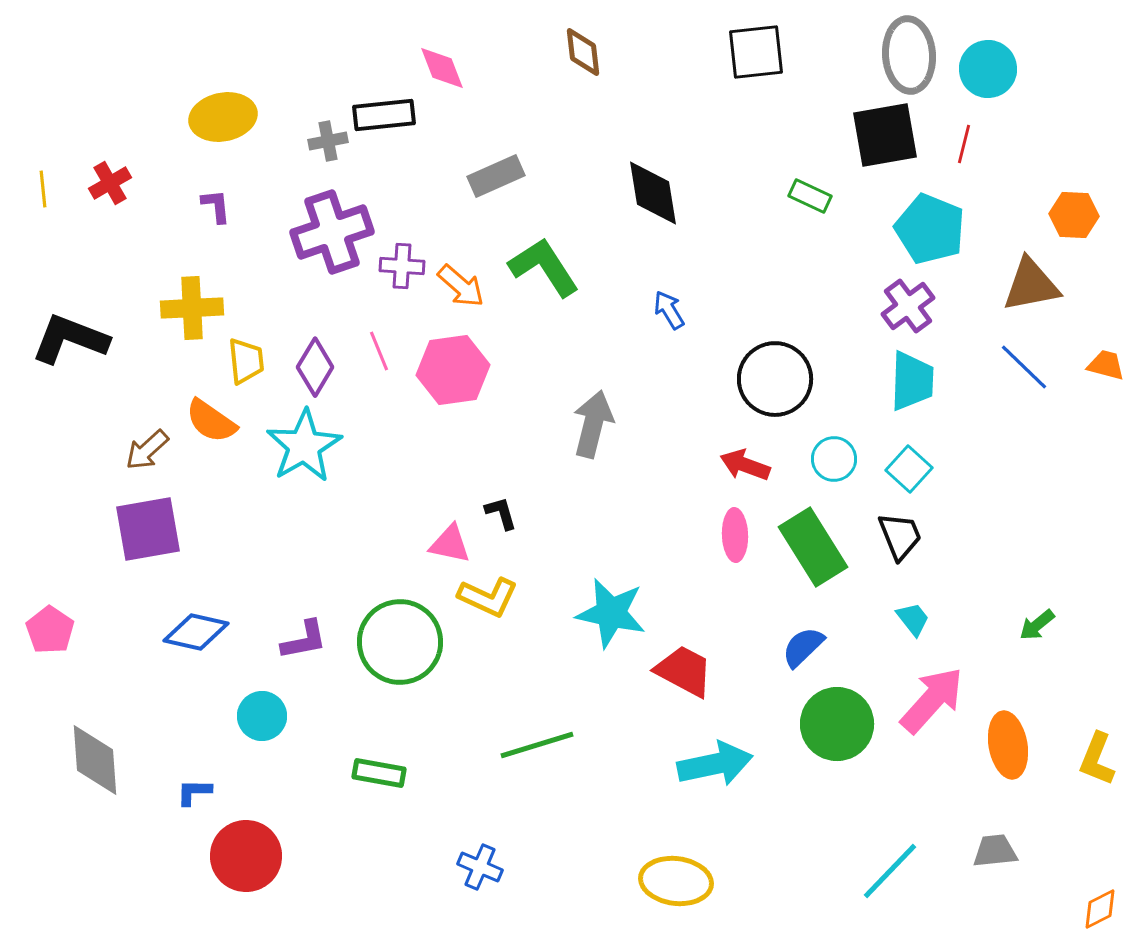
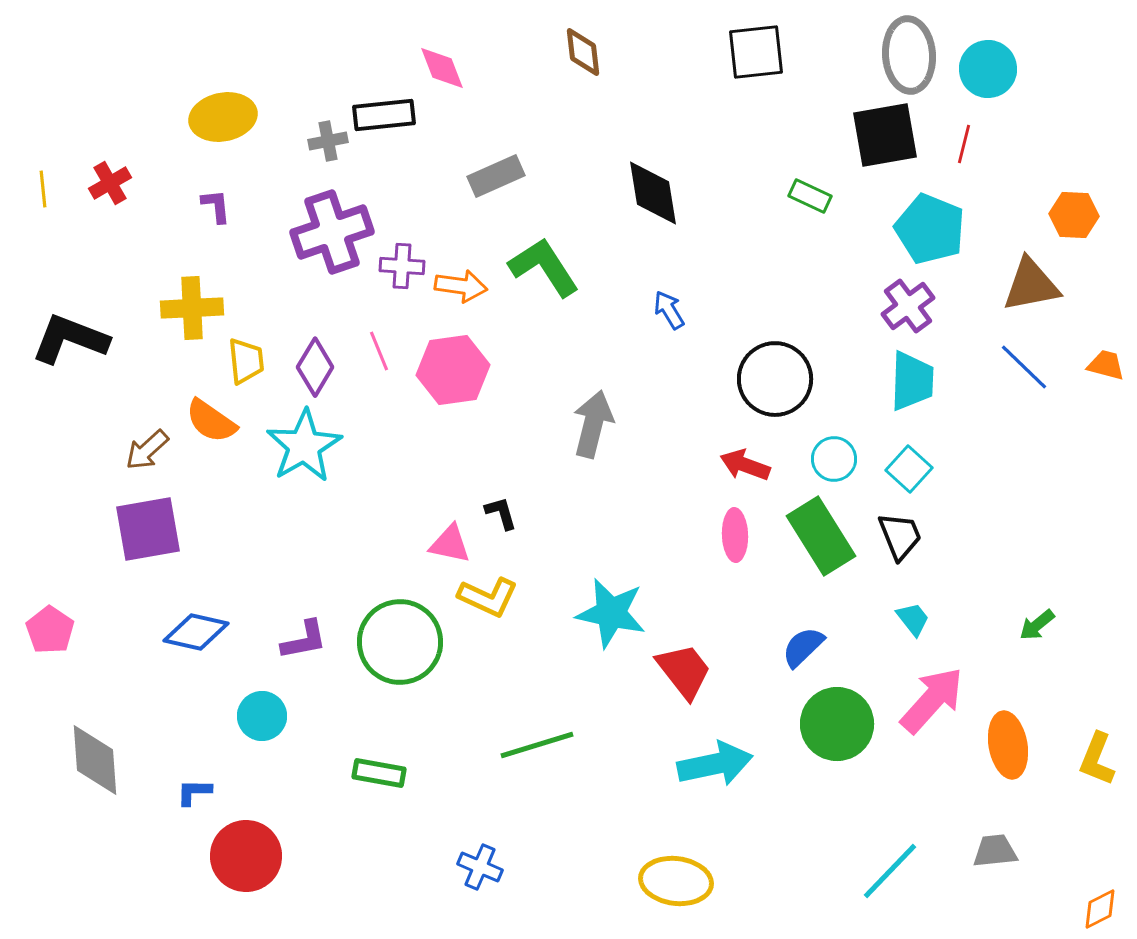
orange arrow at (461, 286): rotated 33 degrees counterclockwise
green rectangle at (813, 547): moved 8 px right, 11 px up
red trapezoid at (684, 671): rotated 24 degrees clockwise
